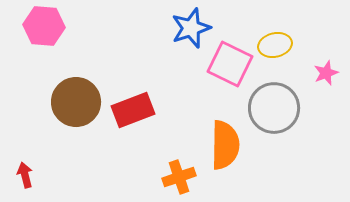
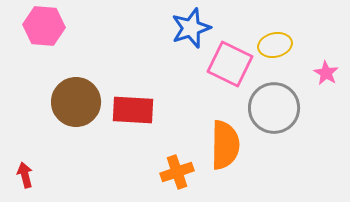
pink star: rotated 20 degrees counterclockwise
red rectangle: rotated 24 degrees clockwise
orange cross: moved 2 px left, 5 px up
